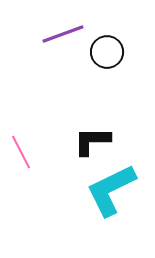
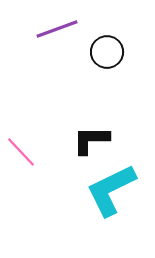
purple line: moved 6 px left, 5 px up
black L-shape: moved 1 px left, 1 px up
pink line: rotated 16 degrees counterclockwise
